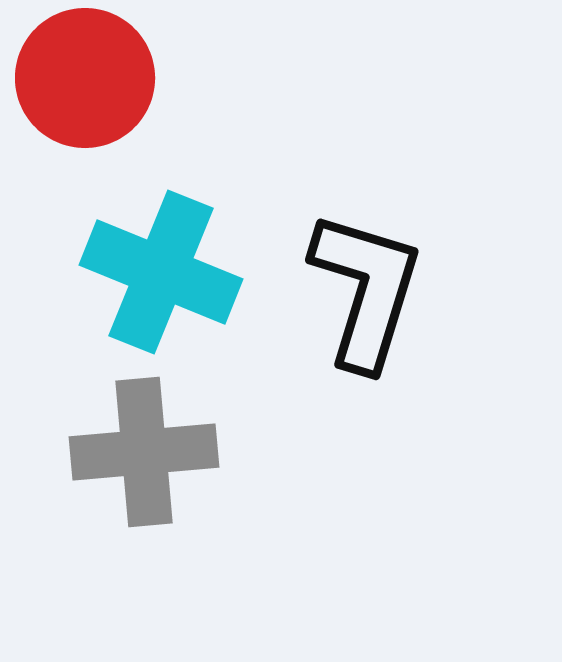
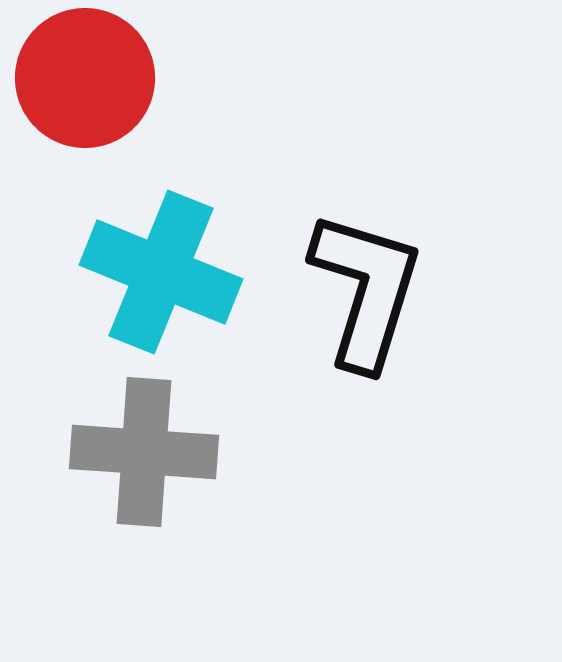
gray cross: rotated 9 degrees clockwise
